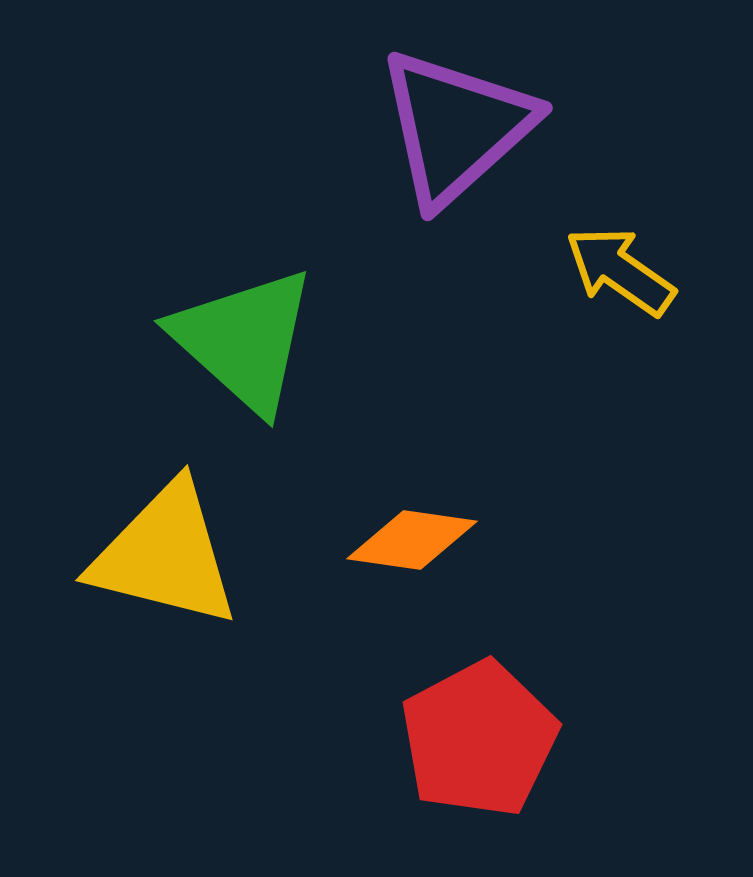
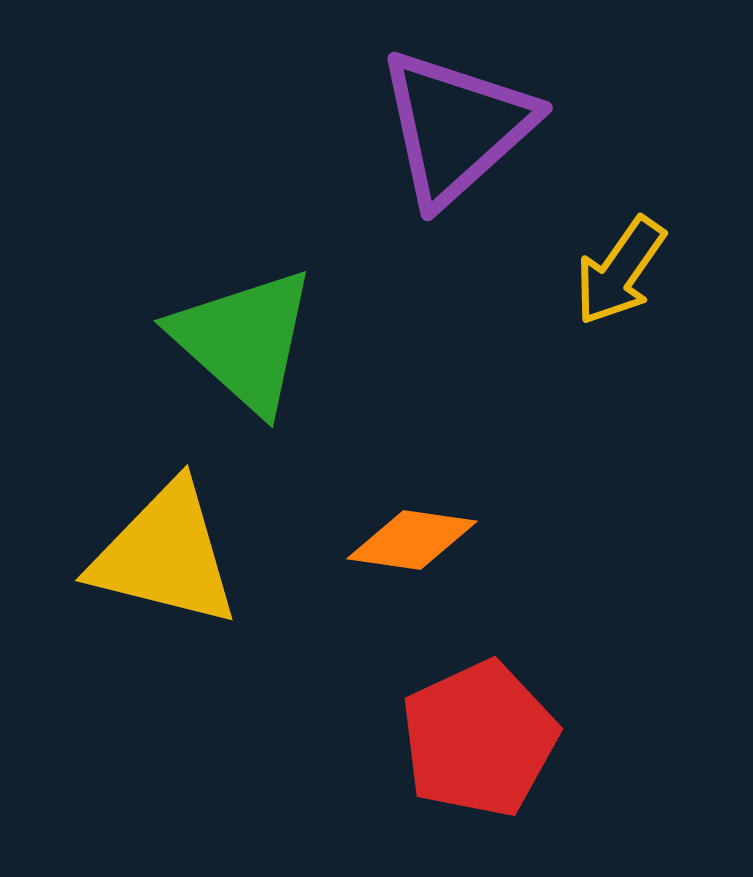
yellow arrow: rotated 90 degrees counterclockwise
red pentagon: rotated 3 degrees clockwise
